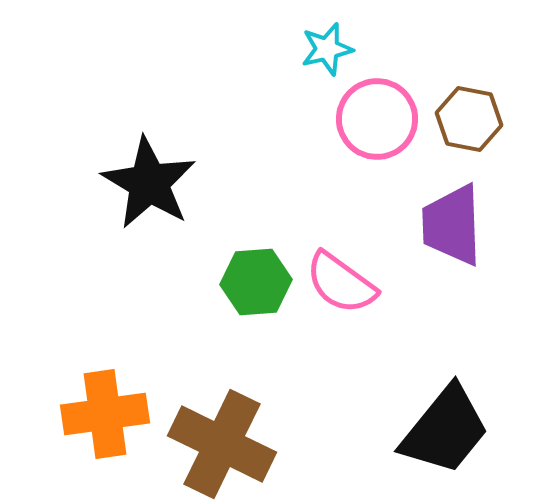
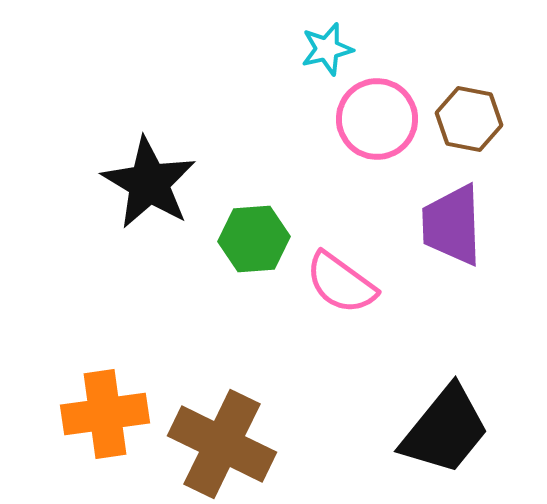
green hexagon: moved 2 px left, 43 px up
